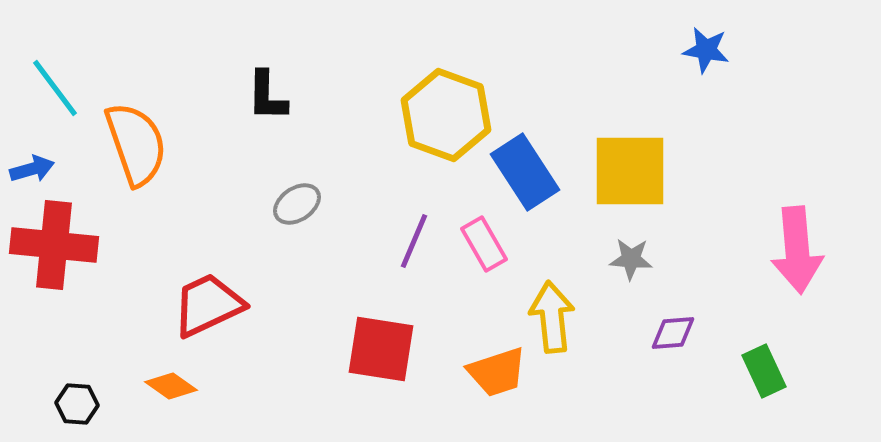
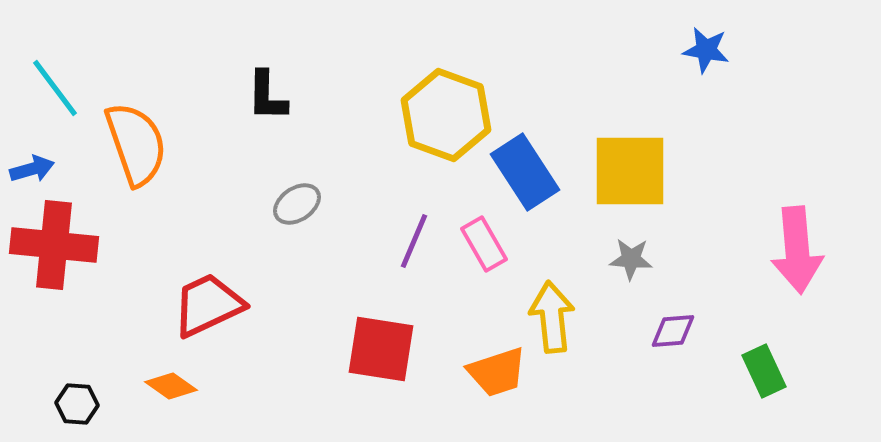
purple diamond: moved 2 px up
